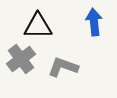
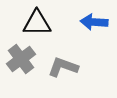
blue arrow: rotated 80 degrees counterclockwise
black triangle: moved 1 px left, 3 px up
